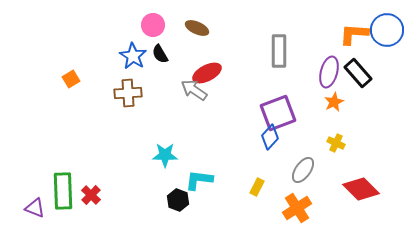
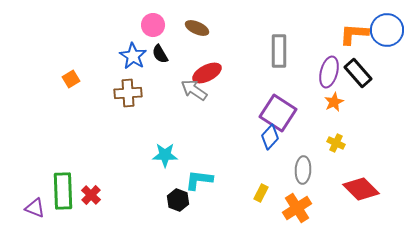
purple square: rotated 36 degrees counterclockwise
gray ellipse: rotated 32 degrees counterclockwise
yellow rectangle: moved 4 px right, 6 px down
